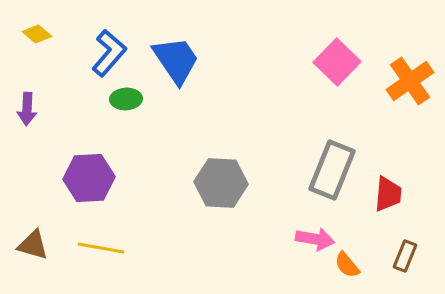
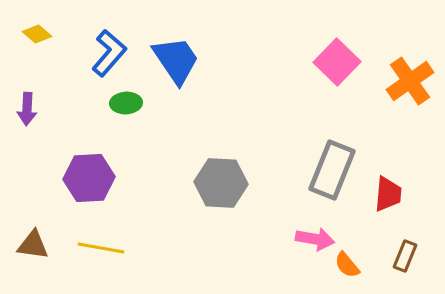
green ellipse: moved 4 px down
brown triangle: rotated 8 degrees counterclockwise
